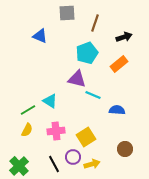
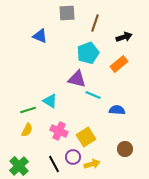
cyan pentagon: moved 1 px right
green line: rotated 14 degrees clockwise
pink cross: moved 3 px right; rotated 30 degrees clockwise
